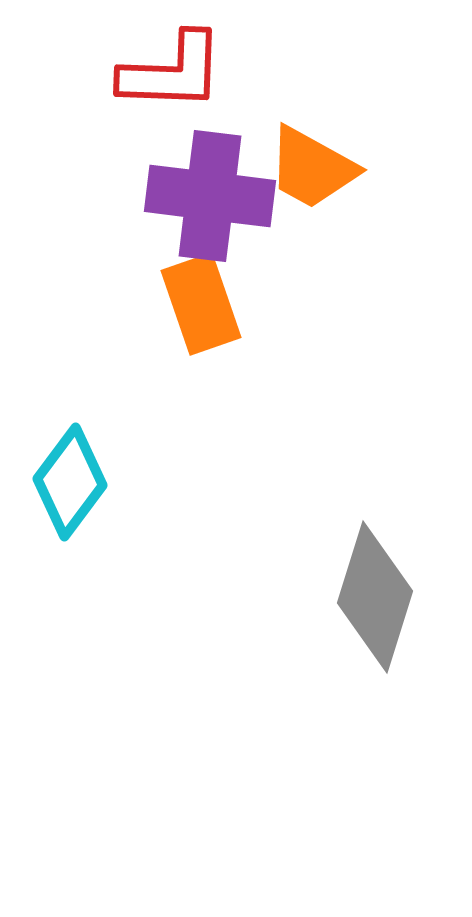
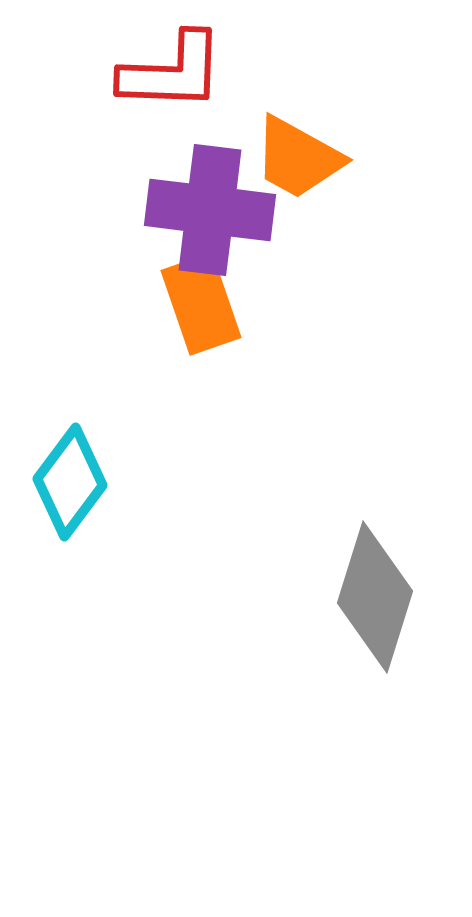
orange trapezoid: moved 14 px left, 10 px up
purple cross: moved 14 px down
